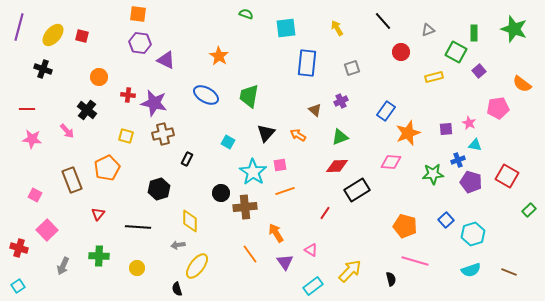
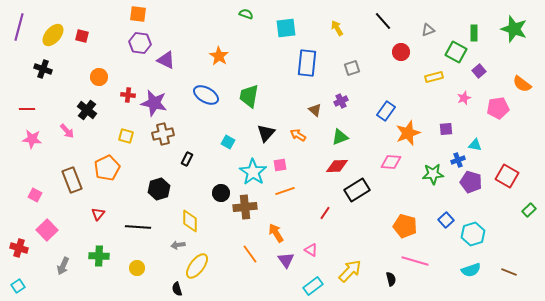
pink star at (469, 123): moved 5 px left, 25 px up; rotated 24 degrees clockwise
purple triangle at (285, 262): moved 1 px right, 2 px up
